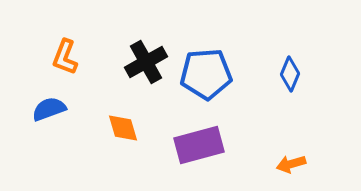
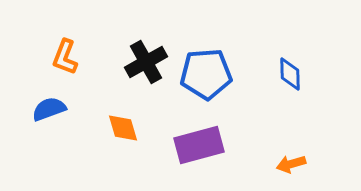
blue diamond: rotated 24 degrees counterclockwise
